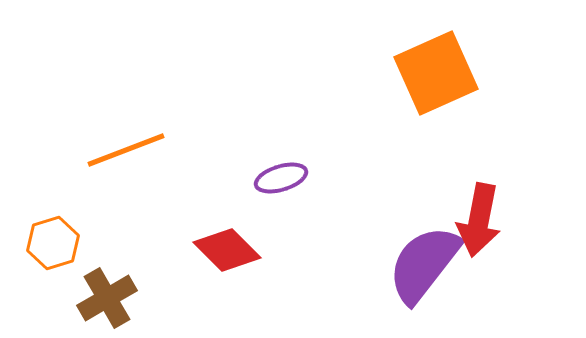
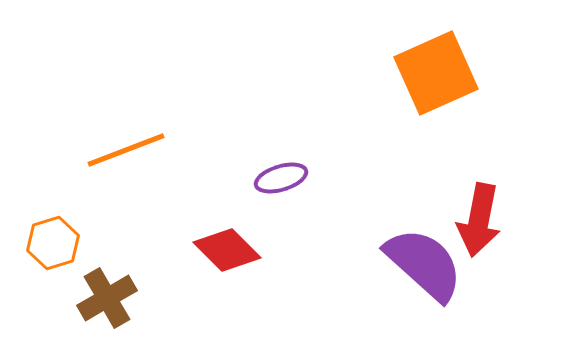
purple semicircle: rotated 94 degrees clockwise
